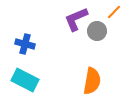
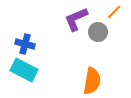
gray circle: moved 1 px right, 1 px down
cyan rectangle: moved 1 px left, 10 px up
